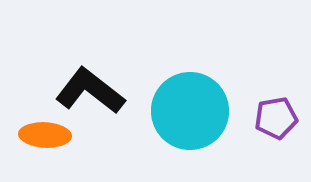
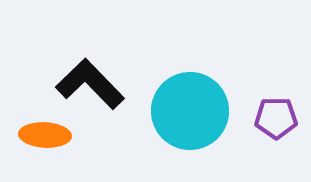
black L-shape: moved 7 px up; rotated 8 degrees clockwise
purple pentagon: rotated 9 degrees clockwise
